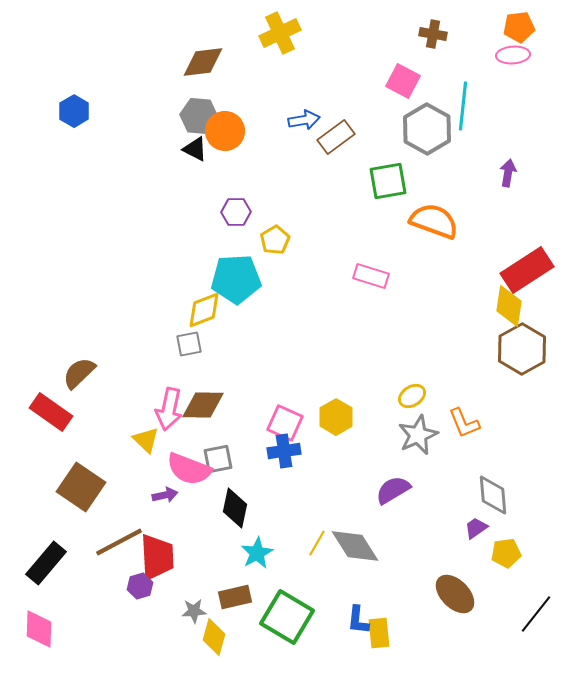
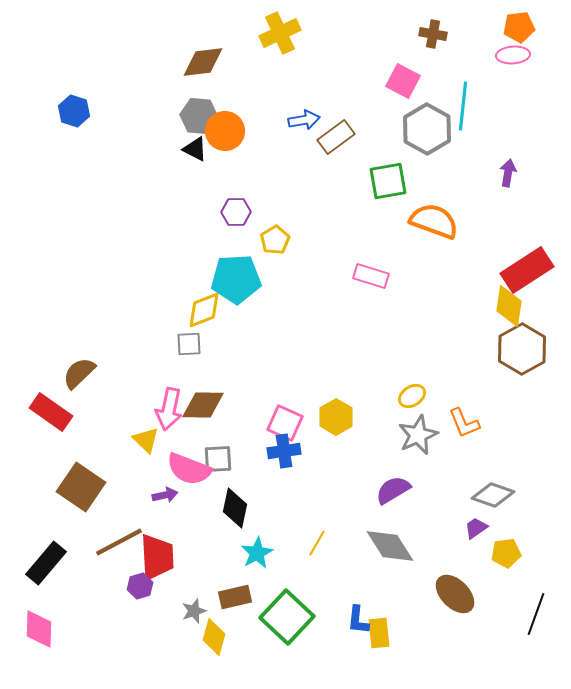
blue hexagon at (74, 111): rotated 12 degrees counterclockwise
gray square at (189, 344): rotated 8 degrees clockwise
gray square at (218, 459): rotated 8 degrees clockwise
gray diamond at (493, 495): rotated 66 degrees counterclockwise
gray diamond at (355, 546): moved 35 px right
gray star at (194, 611): rotated 15 degrees counterclockwise
black line at (536, 614): rotated 18 degrees counterclockwise
green square at (287, 617): rotated 12 degrees clockwise
